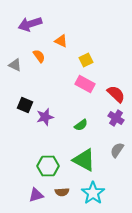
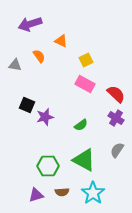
gray triangle: rotated 16 degrees counterclockwise
black square: moved 2 px right
